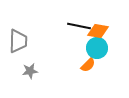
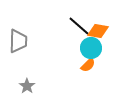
black line: rotated 30 degrees clockwise
cyan circle: moved 6 px left
gray star: moved 3 px left, 15 px down; rotated 28 degrees counterclockwise
